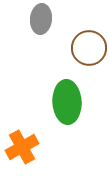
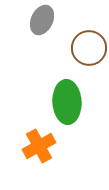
gray ellipse: moved 1 px right, 1 px down; rotated 20 degrees clockwise
orange cross: moved 17 px right, 1 px up
